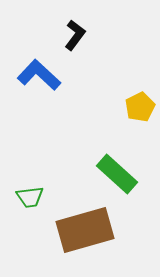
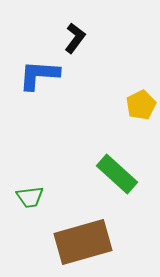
black L-shape: moved 3 px down
blue L-shape: rotated 39 degrees counterclockwise
yellow pentagon: moved 1 px right, 2 px up
brown rectangle: moved 2 px left, 12 px down
